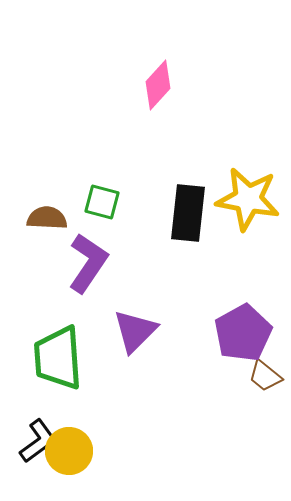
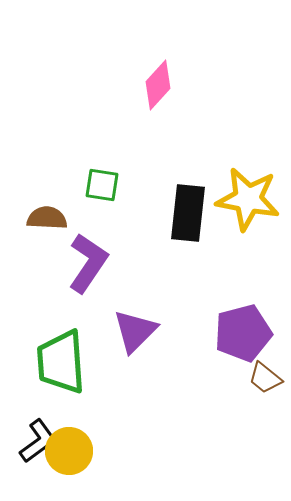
green square: moved 17 px up; rotated 6 degrees counterclockwise
purple pentagon: rotated 14 degrees clockwise
green trapezoid: moved 3 px right, 4 px down
brown trapezoid: moved 2 px down
